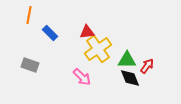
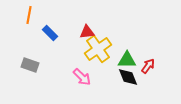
red arrow: moved 1 px right
black diamond: moved 2 px left, 1 px up
